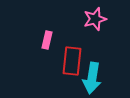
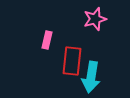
cyan arrow: moved 1 px left, 1 px up
